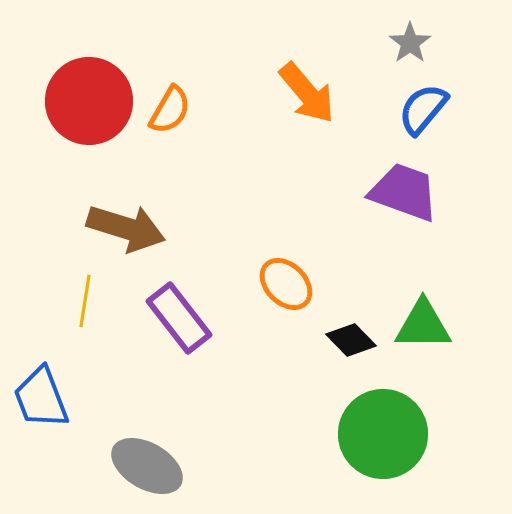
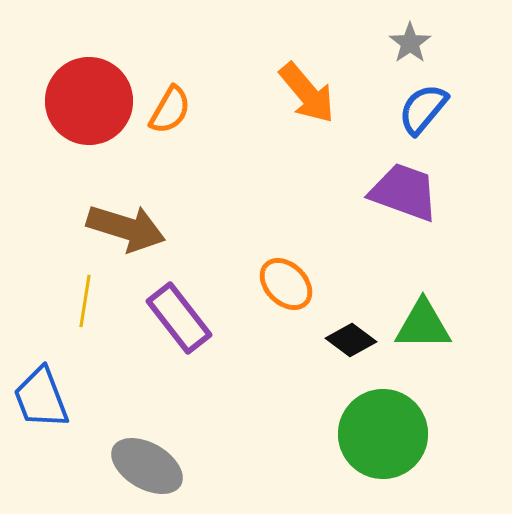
black diamond: rotated 9 degrees counterclockwise
